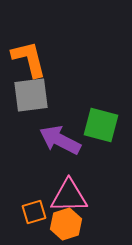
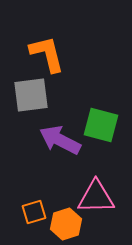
orange L-shape: moved 18 px right, 5 px up
pink triangle: moved 27 px right, 1 px down
